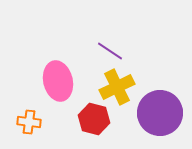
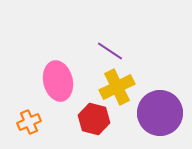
orange cross: rotated 30 degrees counterclockwise
